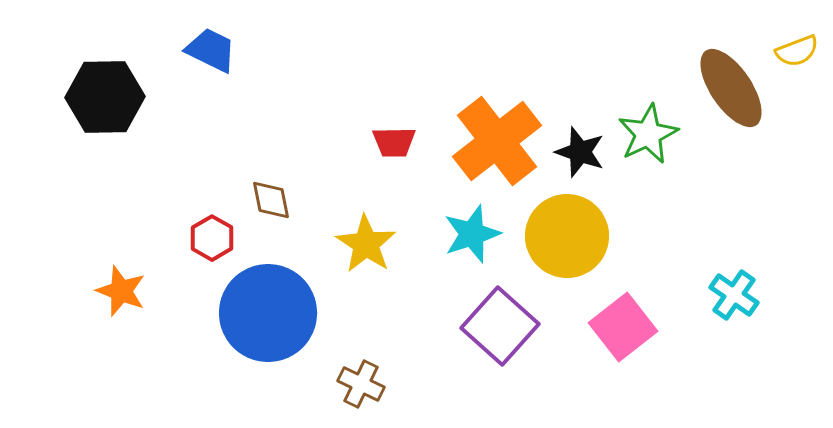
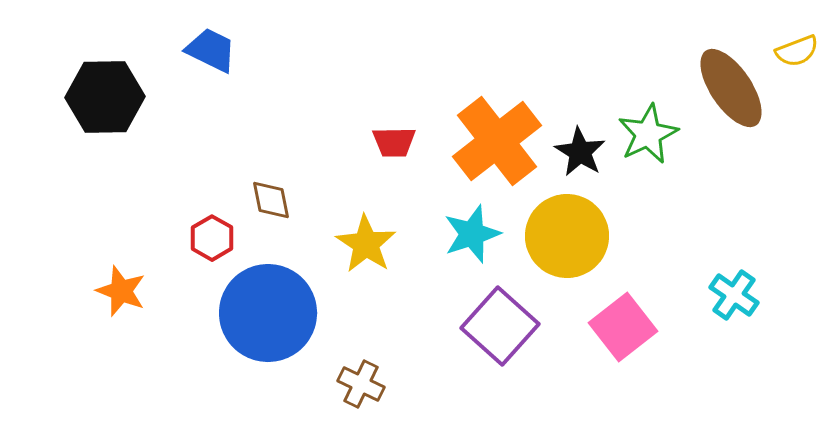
black star: rotated 12 degrees clockwise
